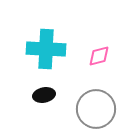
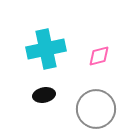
cyan cross: rotated 15 degrees counterclockwise
